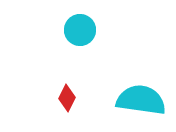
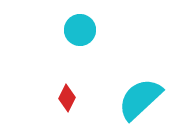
cyan semicircle: moved 1 px left, 1 px up; rotated 51 degrees counterclockwise
